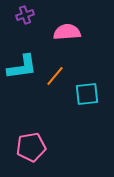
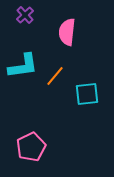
purple cross: rotated 24 degrees counterclockwise
pink semicircle: rotated 80 degrees counterclockwise
cyan L-shape: moved 1 px right, 1 px up
pink pentagon: rotated 16 degrees counterclockwise
